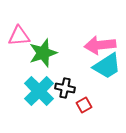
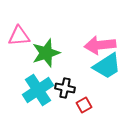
green star: moved 3 px right
cyan cross: moved 1 px left, 1 px up; rotated 12 degrees clockwise
